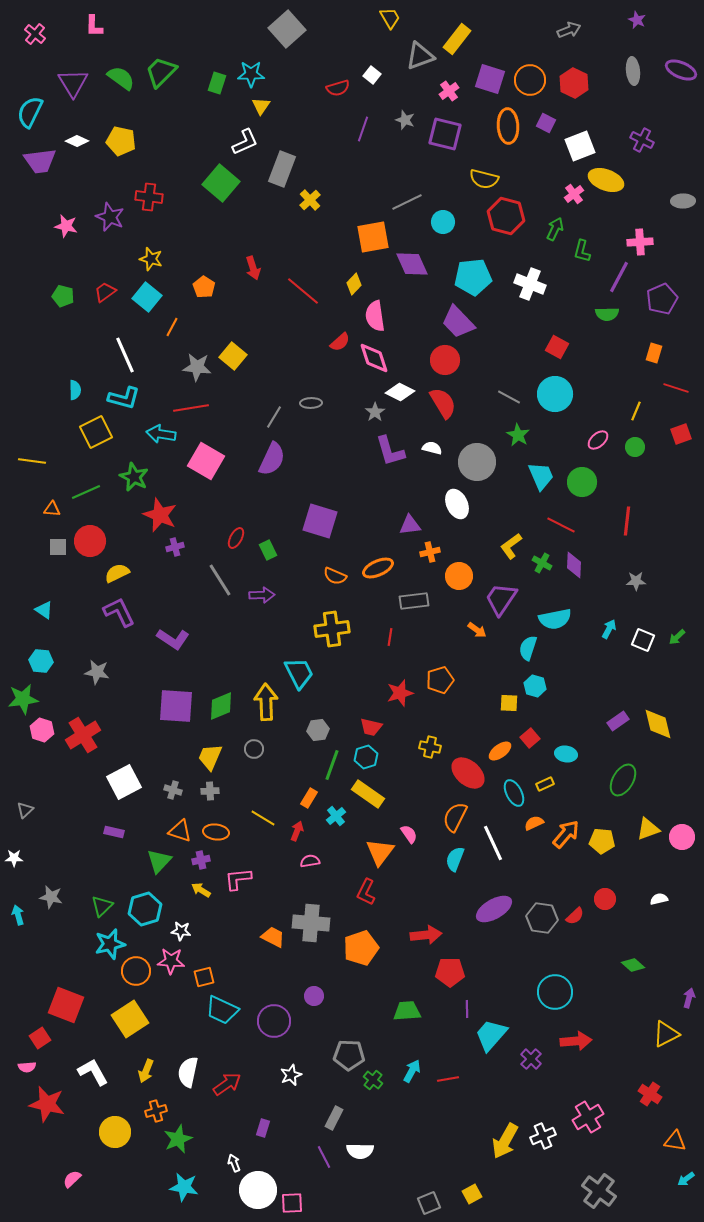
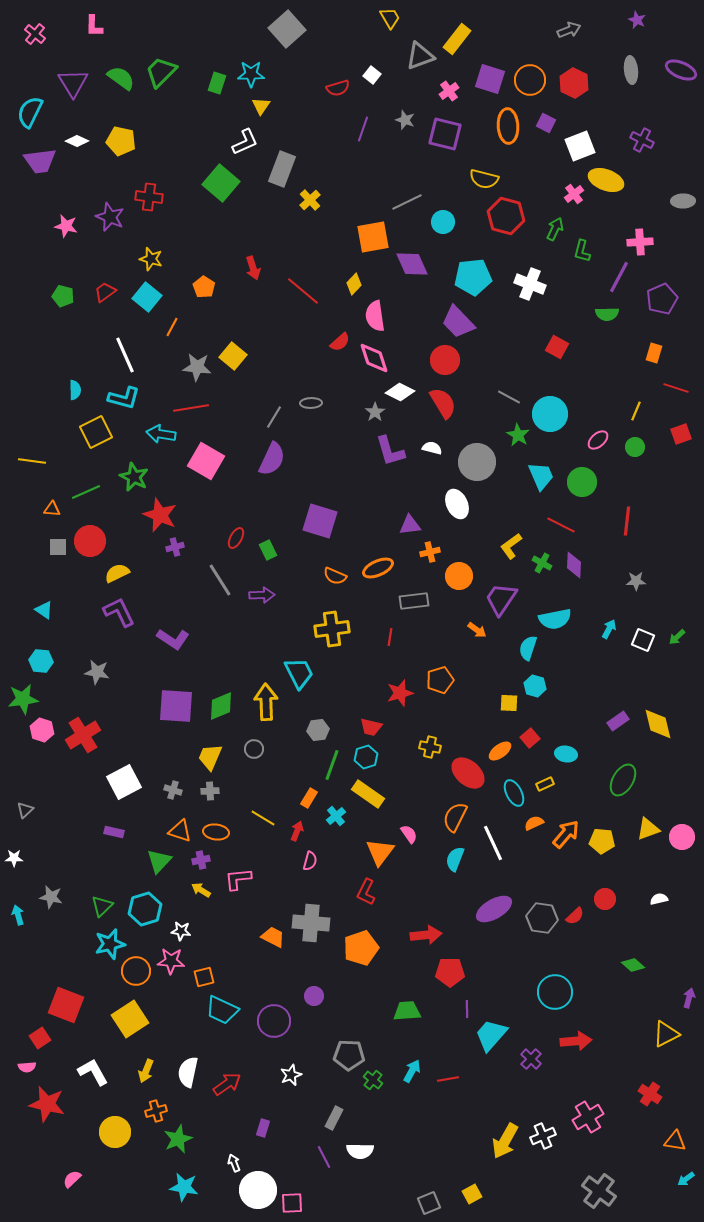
gray ellipse at (633, 71): moved 2 px left, 1 px up
cyan circle at (555, 394): moved 5 px left, 20 px down
pink semicircle at (310, 861): rotated 114 degrees clockwise
